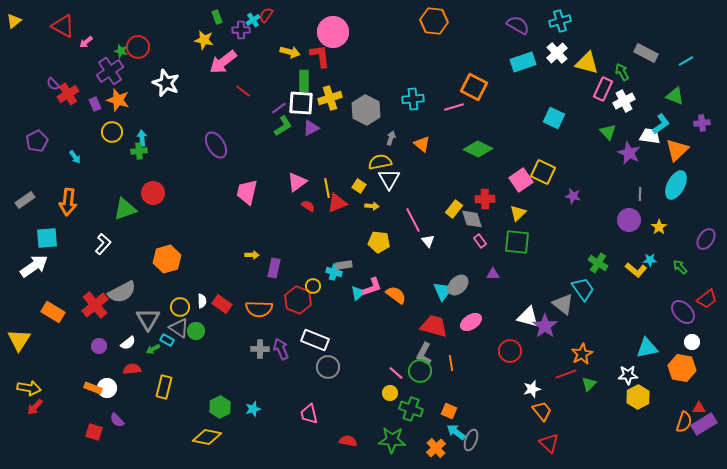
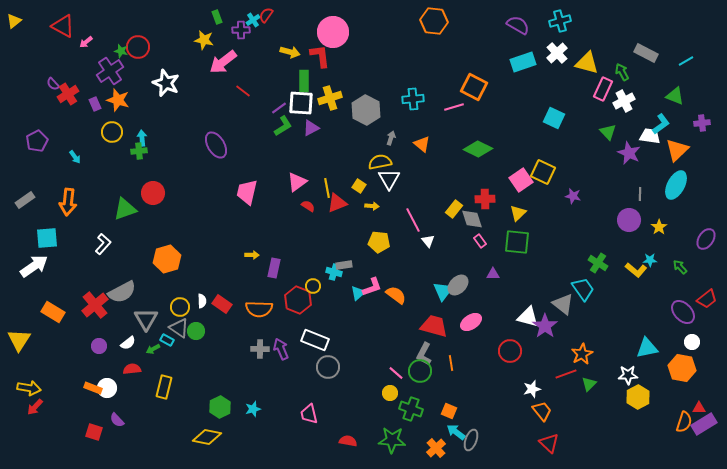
gray triangle at (148, 319): moved 2 px left
